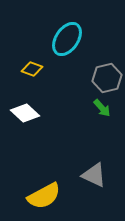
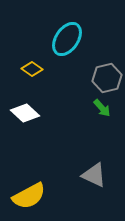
yellow diamond: rotated 15 degrees clockwise
yellow semicircle: moved 15 px left
